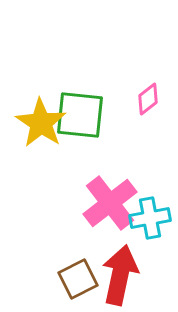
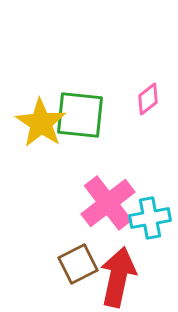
pink cross: moved 2 px left
red arrow: moved 2 px left, 2 px down
brown square: moved 15 px up
